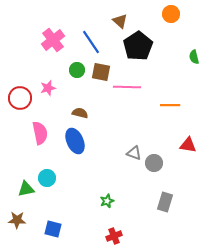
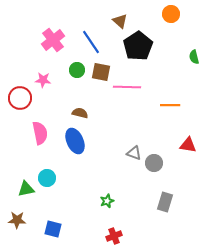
pink star: moved 5 px left, 8 px up; rotated 21 degrees clockwise
